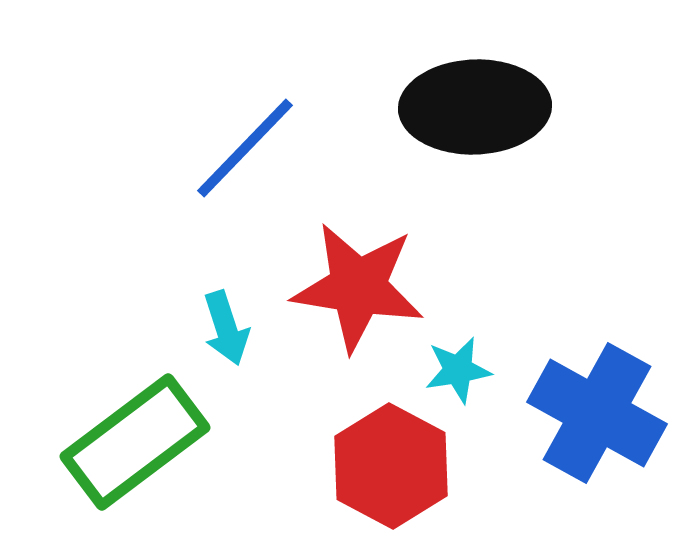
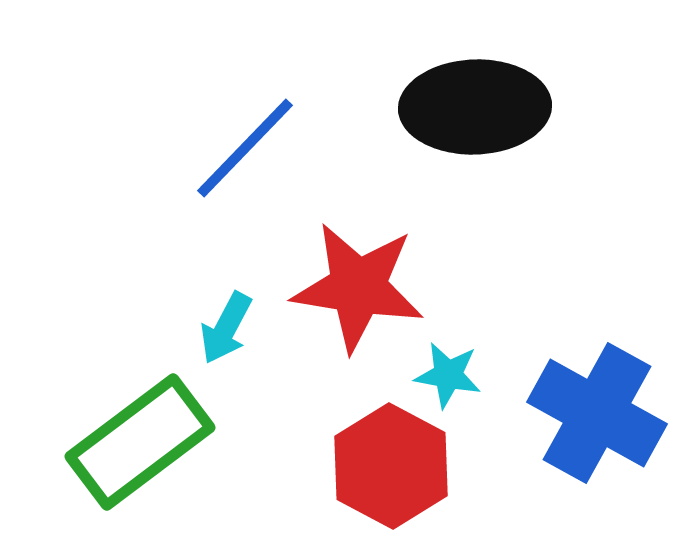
cyan arrow: rotated 46 degrees clockwise
cyan star: moved 10 px left, 5 px down; rotated 20 degrees clockwise
green rectangle: moved 5 px right
